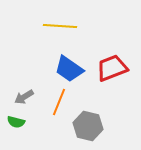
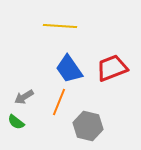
blue trapezoid: rotated 20 degrees clockwise
green semicircle: rotated 24 degrees clockwise
